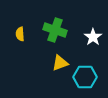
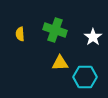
yellow triangle: rotated 18 degrees clockwise
